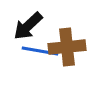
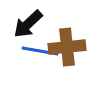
black arrow: moved 2 px up
